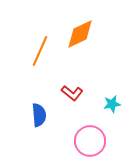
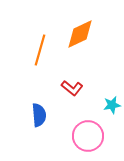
orange line: moved 1 px up; rotated 8 degrees counterclockwise
red L-shape: moved 5 px up
cyan star: moved 1 px down
pink circle: moved 2 px left, 5 px up
